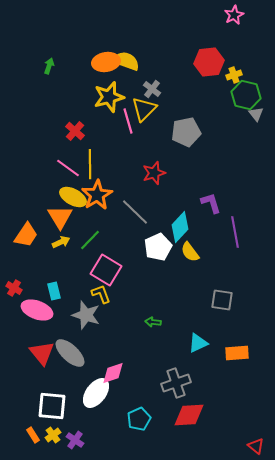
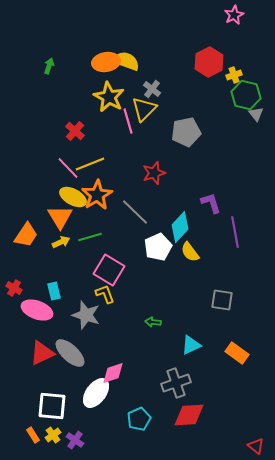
red hexagon at (209, 62): rotated 20 degrees counterclockwise
yellow star at (109, 97): rotated 28 degrees counterclockwise
yellow line at (90, 164): rotated 68 degrees clockwise
pink line at (68, 168): rotated 10 degrees clockwise
green line at (90, 240): moved 3 px up; rotated 30 degrees clockwise
pink square at (106, 270): moved 3 px right
yellow L-shape at (101, 294): moved 4 px right
cyan triangle at (198, 343): moved 7 px left, 2 px down
red triangle at (42, 353): rotated 44 degrees clockwise
orange rectangle at (237, 353): rotated 40 degrees clockwise
